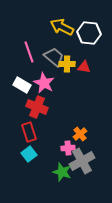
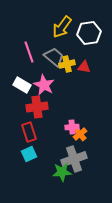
yellow arrow: rotated 80 degrees counterclockwise
white hexagon: rotated 15 degrees counterclockwise
yellow cross: rotated 14 degrees counterclockwise
pink star: moved 2 px down
red cross: rotated 30 degrees counterclockwise
pink cross: moved 4 px right, 21 px up
cyan square: rotated 14 degrees clockwise
gray cross: moved 8 px left, 2 px up; rotated 10 degrees clockwise
green star: rotated 24 degrees counterclockwise
